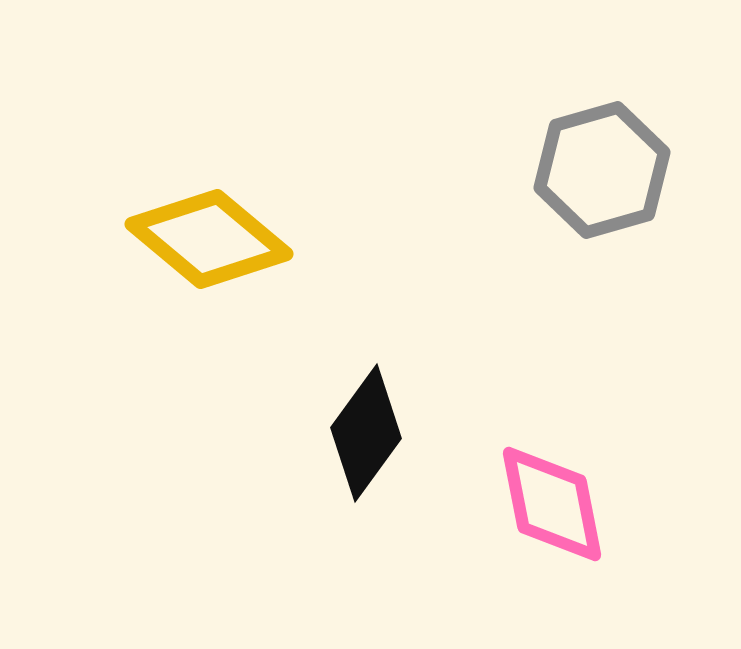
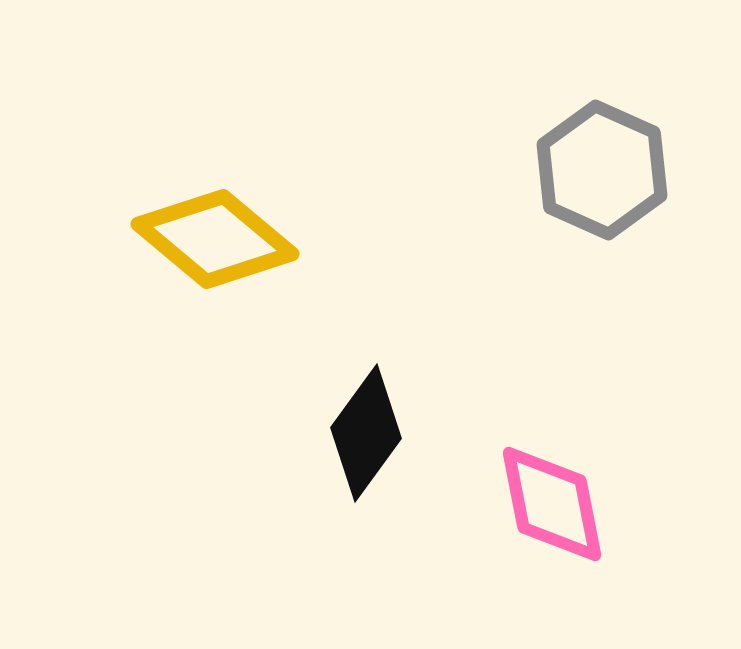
gray hexagon: rotated 20 degrees counterclockwise
yellow diamond: moved 6 px right
